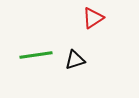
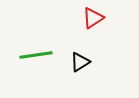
black triangle: moved 5 px right, 2 px down; rotated 15 degrees counterclockwise
